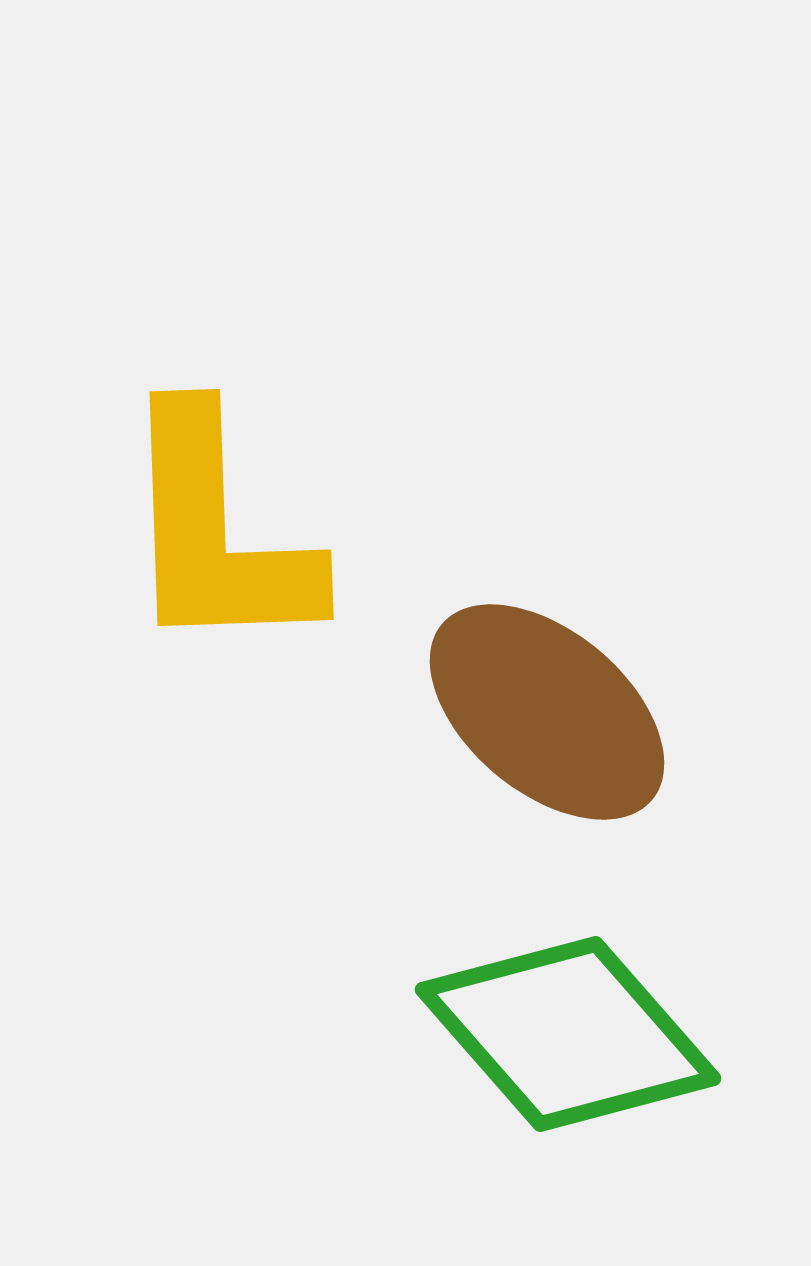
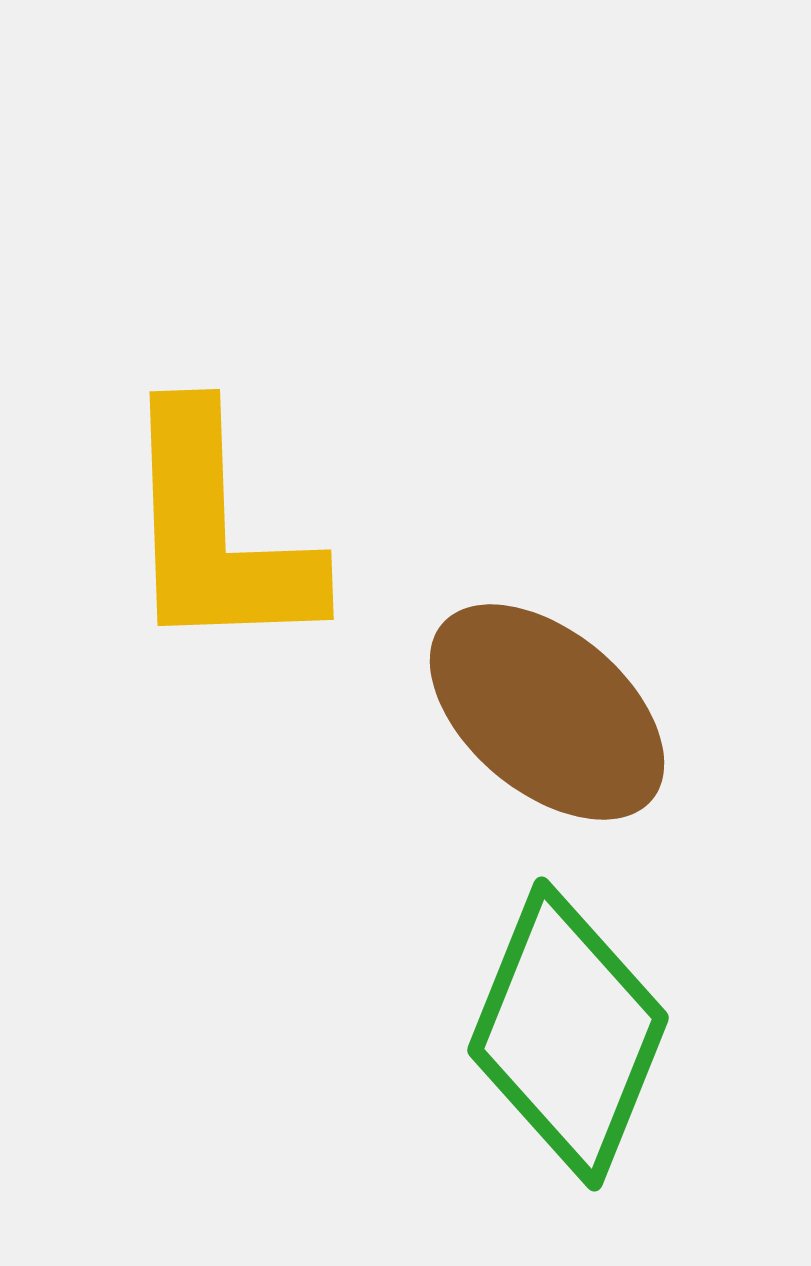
green diamond: rotated 63 degrees clockwise
